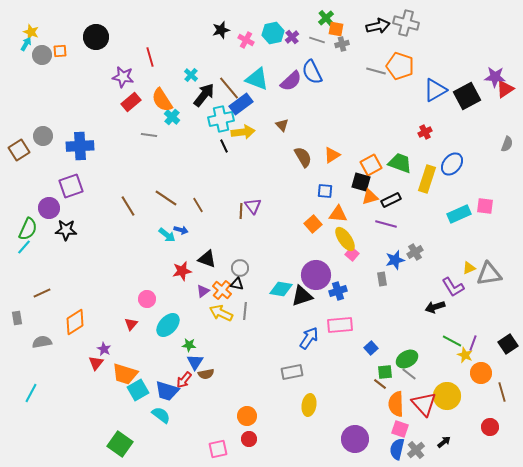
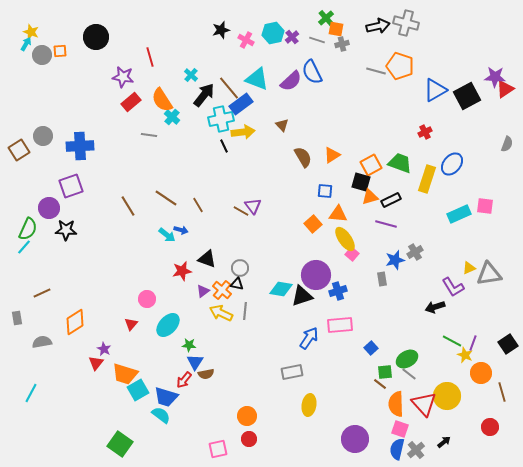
brown line at (241, 211): rotated 63 degrees counterclockwise
blue trapezoid at (167, 391): moved 1 px left, 6 px down
